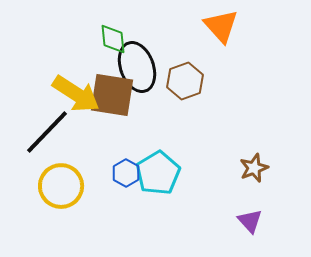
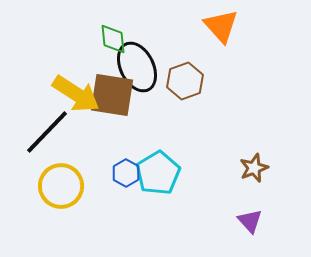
black ellipse: rotated 6 degrees counterclockwise
